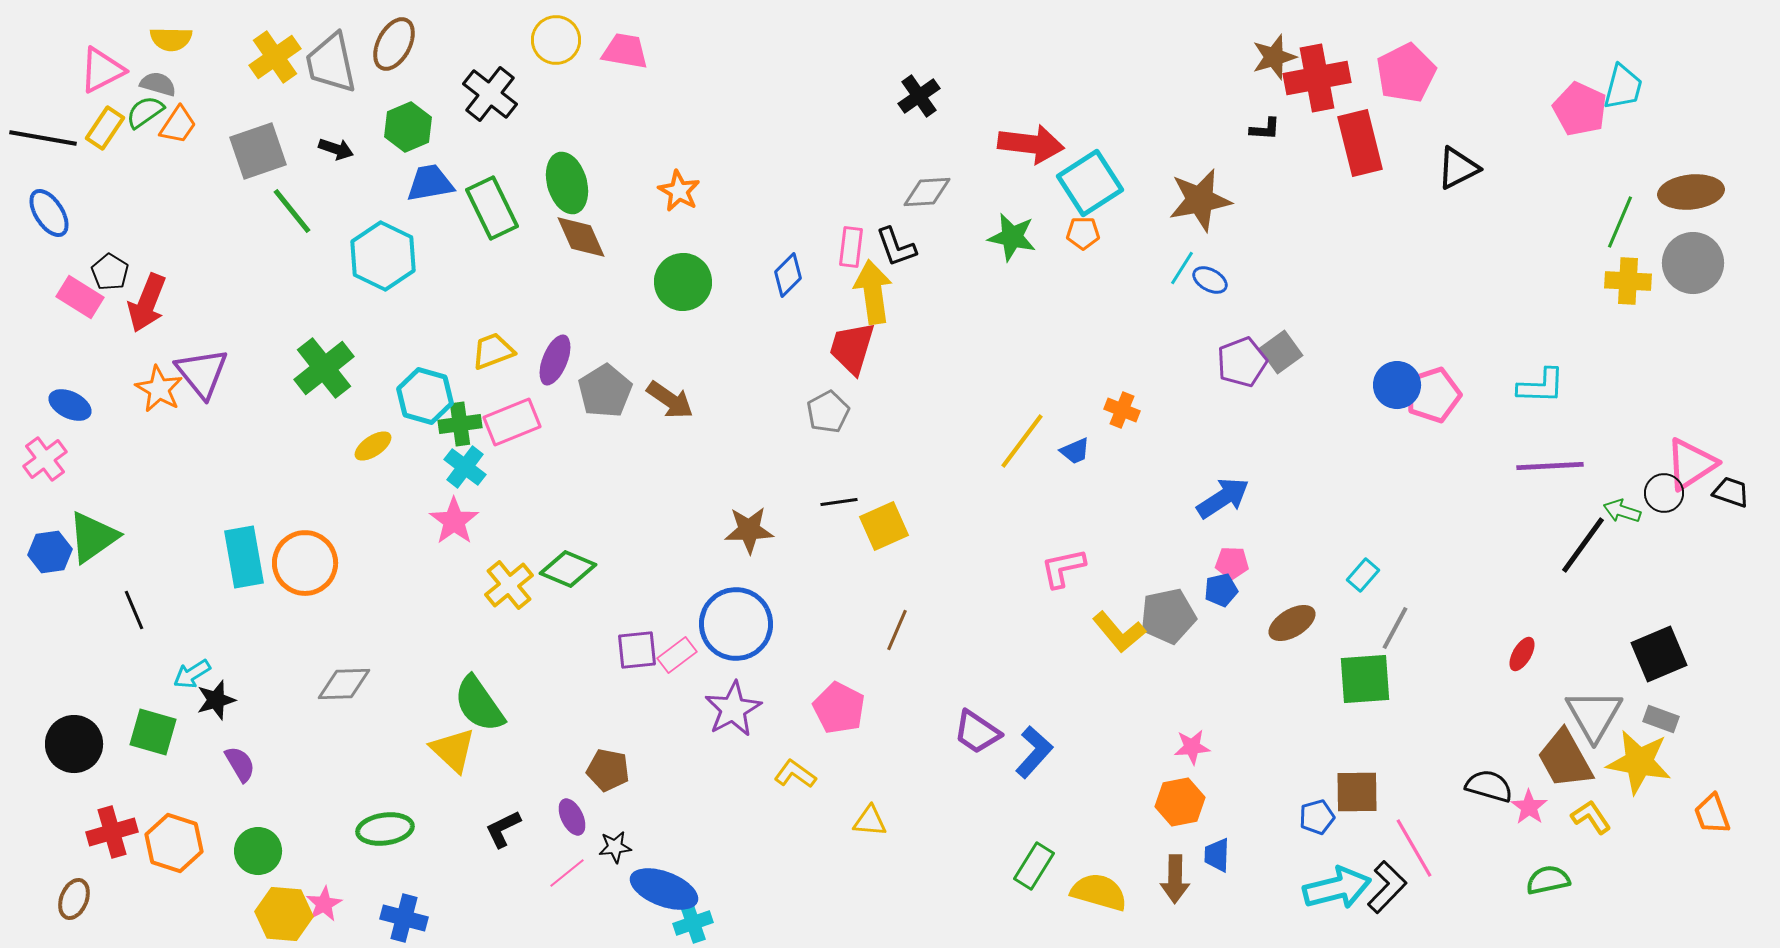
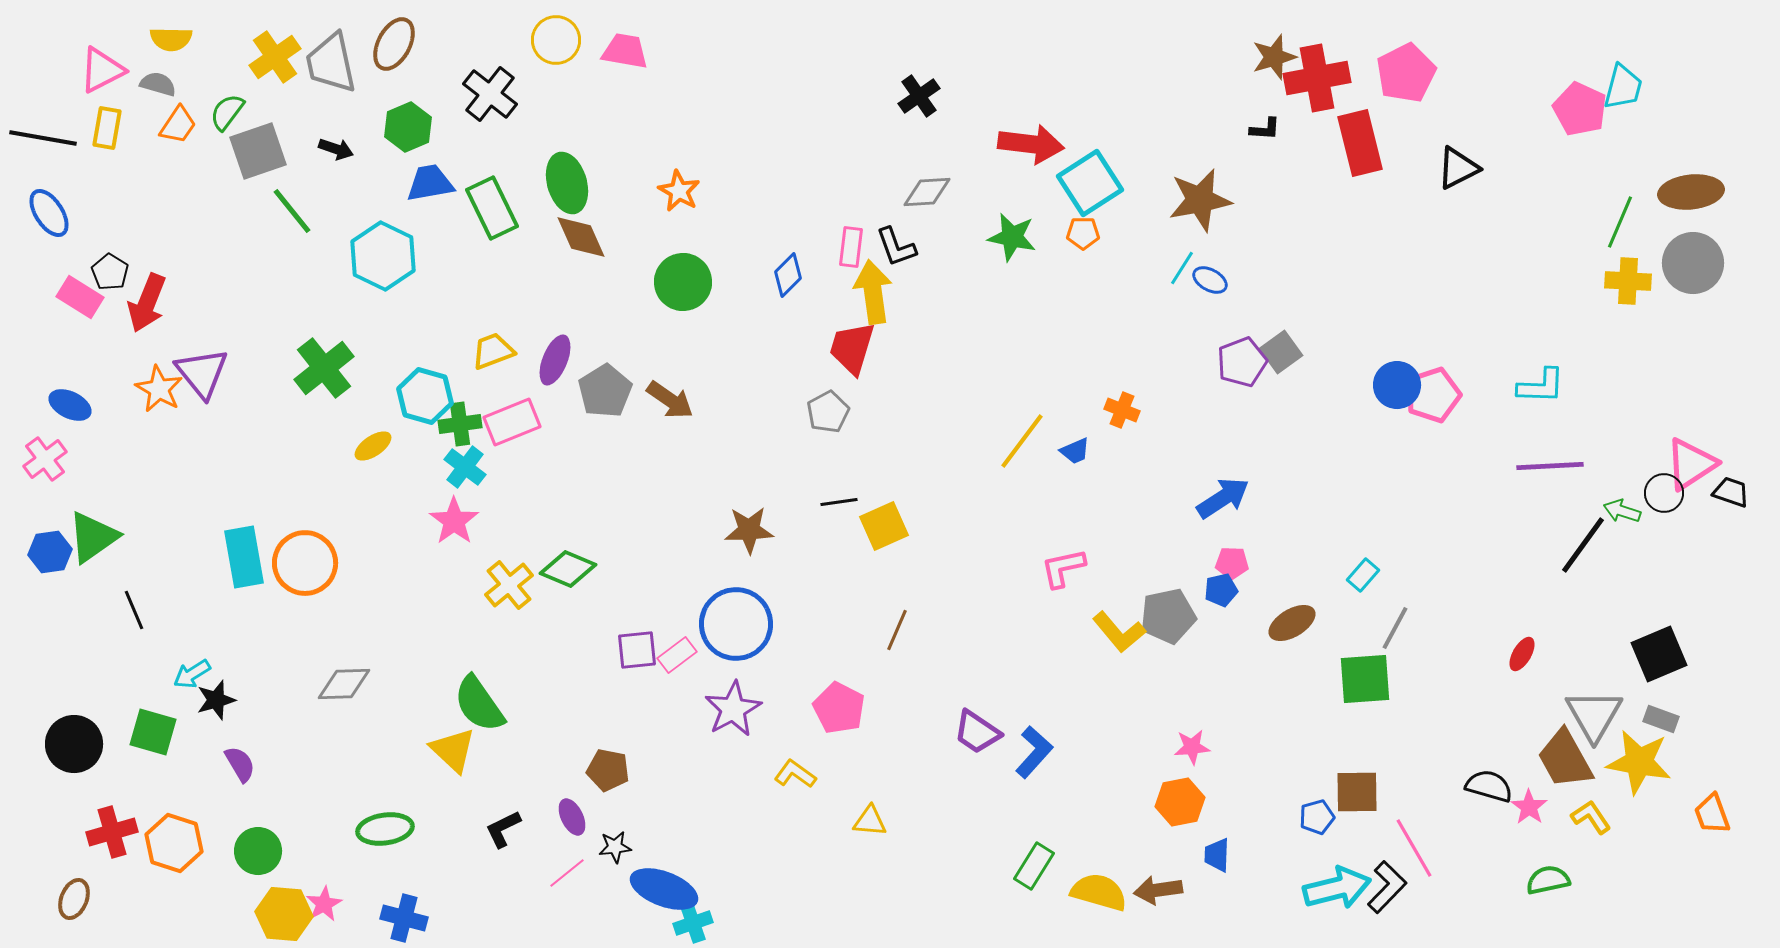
green semicircle at (145, 112): moved 82 px right; rotated 18 degrees counterclockwise
yellow rectangle at (105, 128): moved 2 px right; rotated 24 degrees counterclockwise
brown arrow at (1175, 879): moved 17 px left, 11 px down; rotated 81 degrees clockwise
